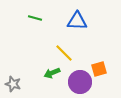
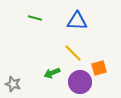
yellow line: moved 9 px right
orange square: moved 1 px up
